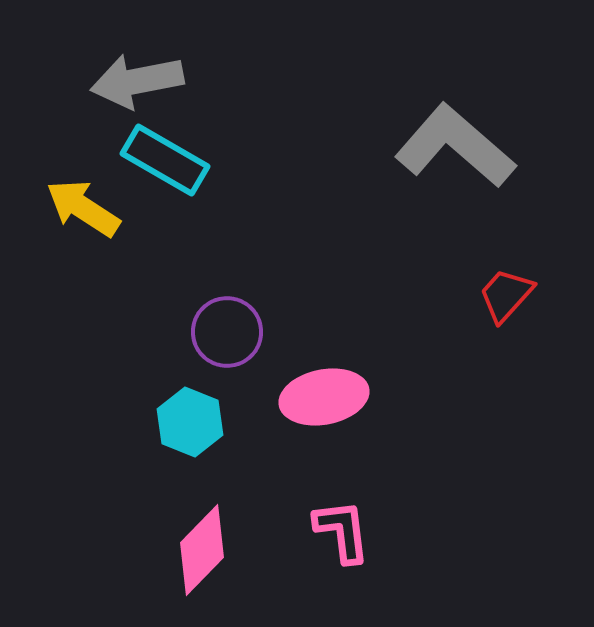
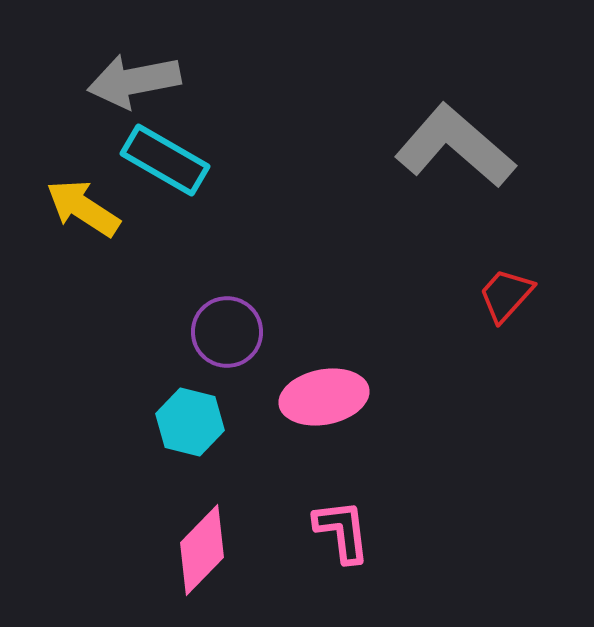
gray arrow: moved 3 px left
cyan hexagon: rotated 8 degrees counterclockwise
